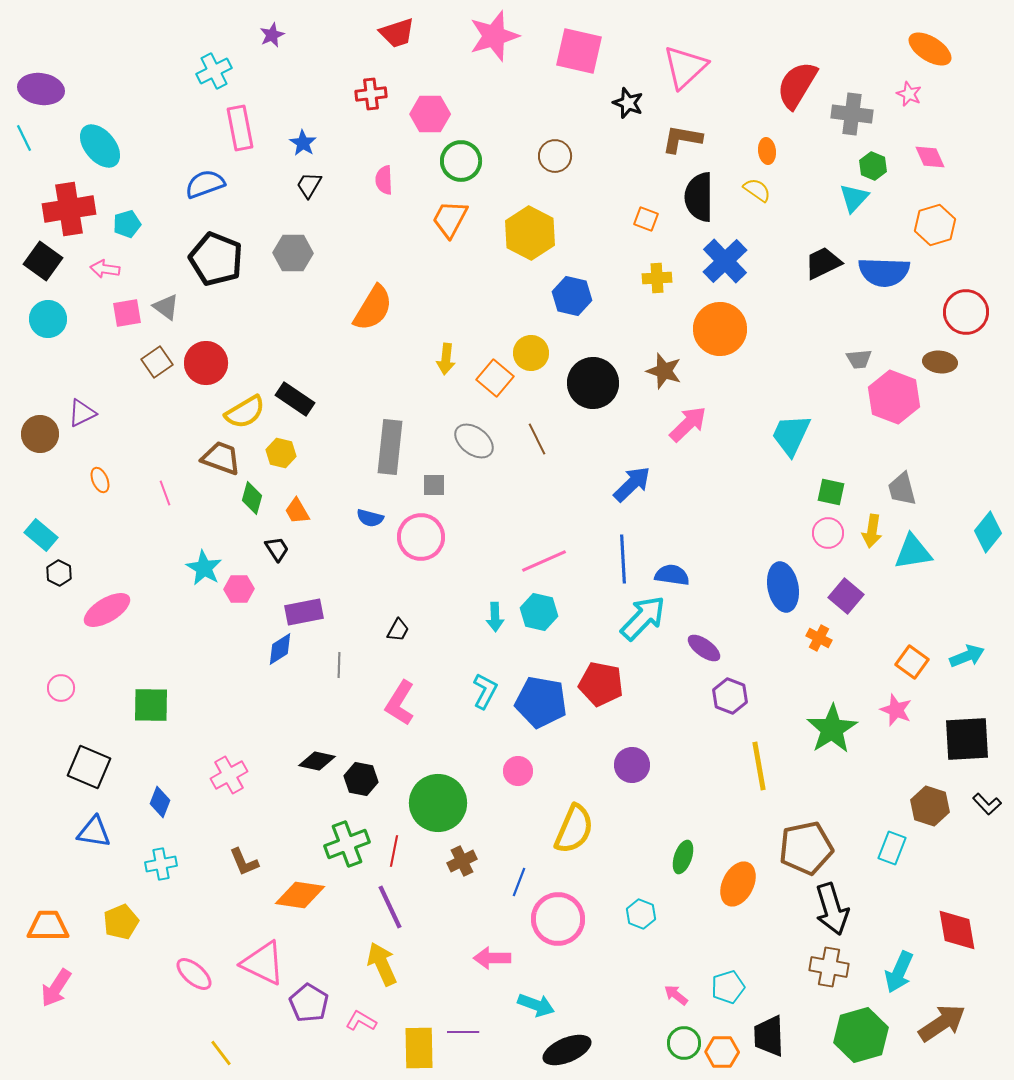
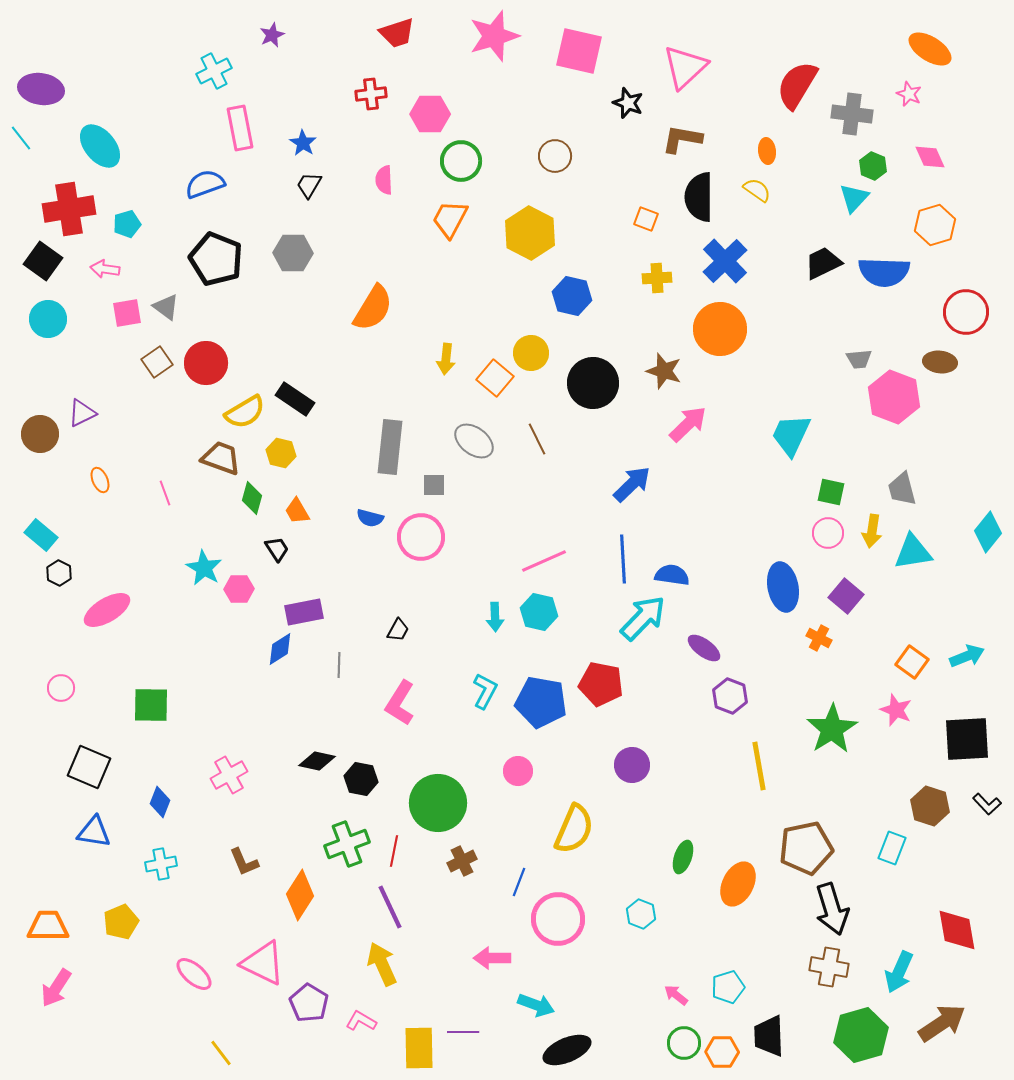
cyan line at (24, 138): moved 3 px left; rotated 12 degrees counterclockwise
orange diamond at (300, 895): rotated 66 degrees counterclockwise
